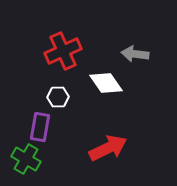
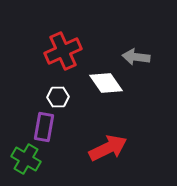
gray arrow: moved 1 px right, 3 px down
purple rectangle: moved 4 px right
